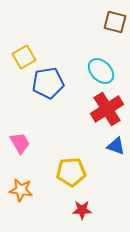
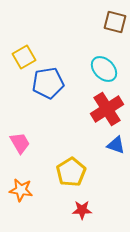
cyan ellipse: moved 3 px right, 2 px up
blue triangle: moved 1 px up
yellow pentagon: rotated 28 degrees counterclockwise
